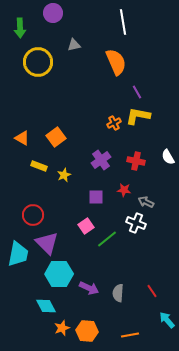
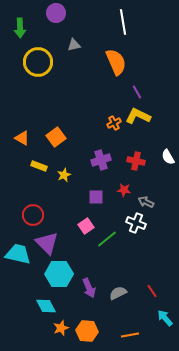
purple circle: moved 3 px right
yellow L-shape: rotated 15 degrees clockwise
purple cross: rotated 18 degrees clockwise
cyan trapezoid: rotated 88 degrees counterclockwise
purple arrow: rotated 42 degrees clockwise
gray semicircle: rotated 60 degrees clockwise
cyan arrow: moved 2 px left, 2 px up
orange star: moved 1 px left
